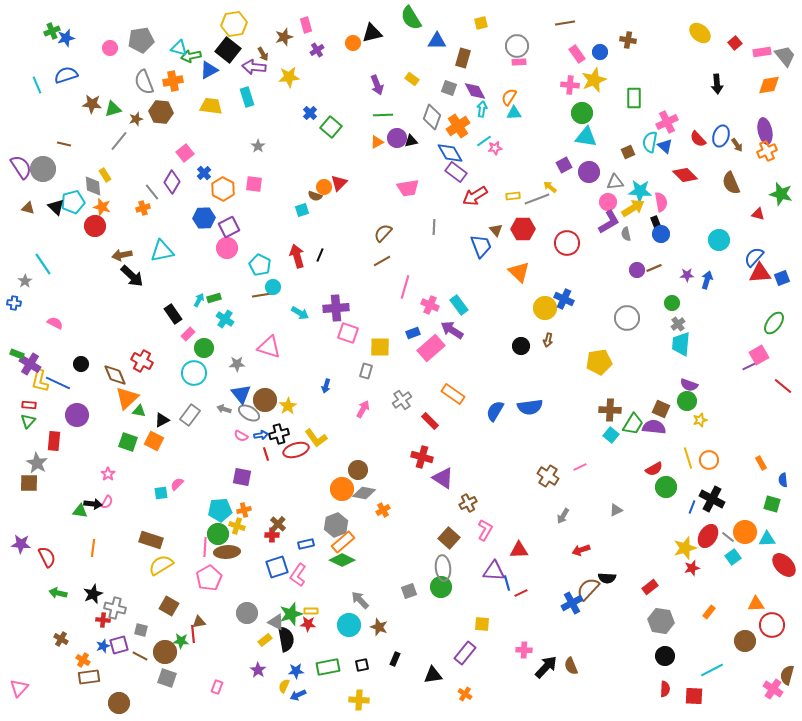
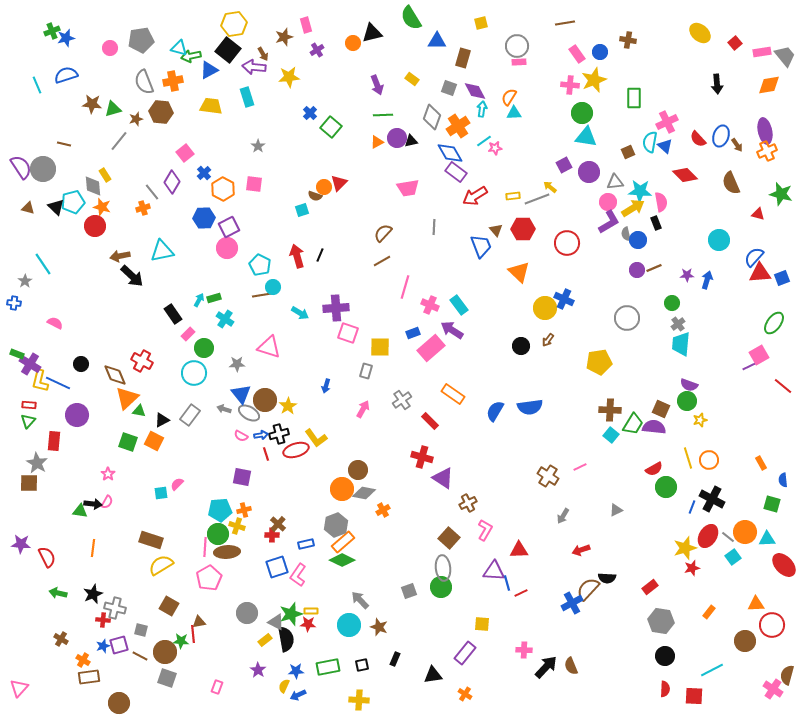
blue circle at (661, 234): moved 23 px left, 6 px down
brown arrow at (122, 255): moved 2 px left, 1 px down
brown arrow at (548, 340): rotated 24 degrees clockwise
